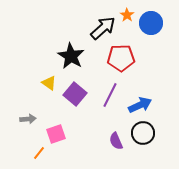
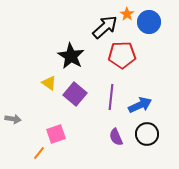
orange star: moved 1 px up
blue circle: moved 2 px left, 1 px up
black arrow: moved 2 px right, 1 px up
red pentagon: moved 1 px right, 3 px up
purple line: moved 1 px right, 2 px down; rotated 20 degrees counterclockwise
gray arrow: moved 15 px left; rotated 14 degrees clockwise
black circle: moved 4 px right, 1 px down
purple semicircle: moved 4 px up
